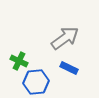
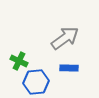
blue rectangle: rotated 24 degrees counterclockwise
